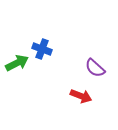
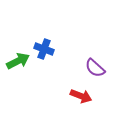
blue cross: moved 2 px right
green arrow: moved 1 px right, 2 px up
